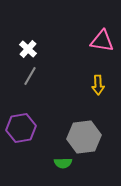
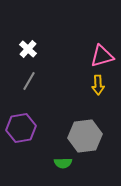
pink triangle: moved 15 px down; rotated 25 degrees counterclockwise
gray line: moved 1 px left, 5 px down
gray hexagon: moved 1 px right, 1 px up
